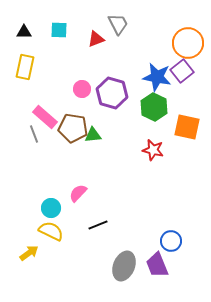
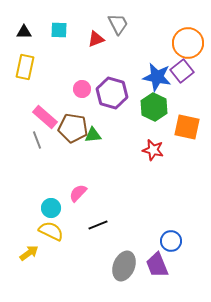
gray line: moved 3 px right, 6 px down
